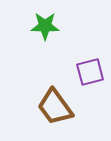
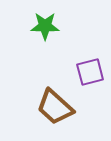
brown trapezoid: rotated 12 degrees counterclockwise
